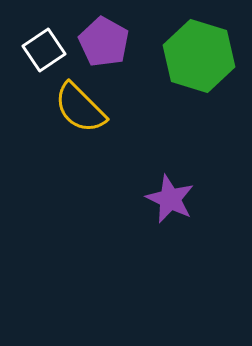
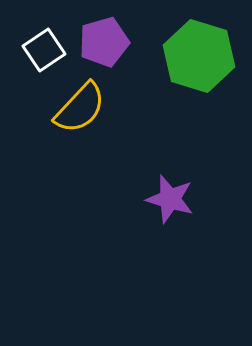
purple pentagon: rotated 27 degrees clockwise
yellow semicircle: rotated 92 degrees counterclockwise
purple star: rotated 9 degrees counterclockwise
